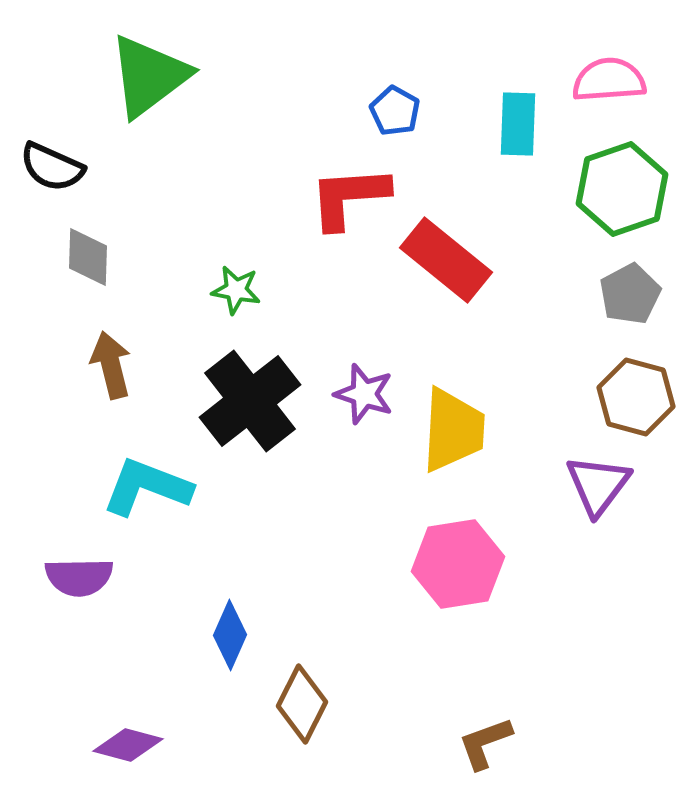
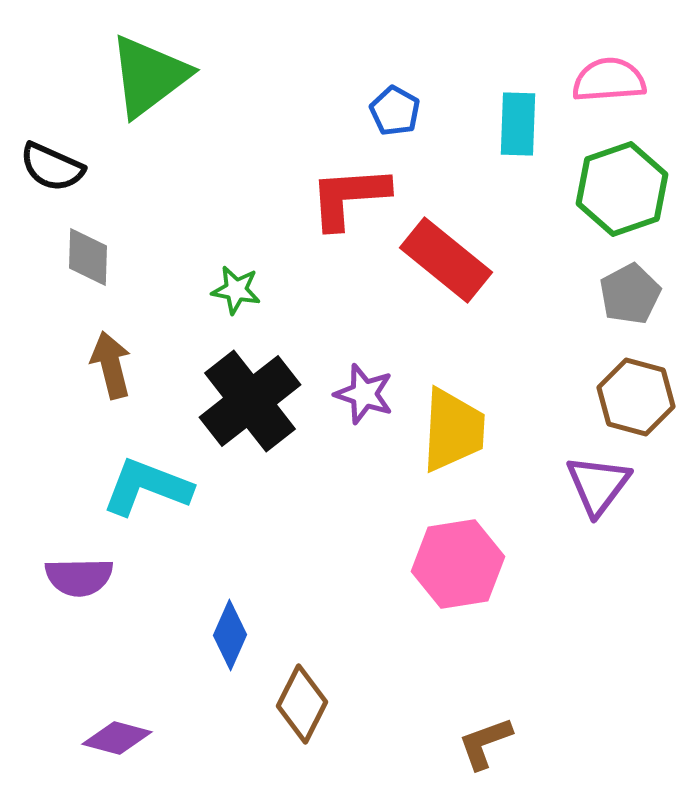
purple diamond: moved 11 px left, 7 px up
